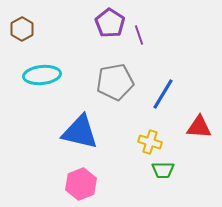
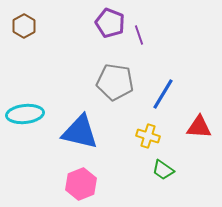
purple pentagon: rotated 12 degrees counterclockwise
brown hexagon: moved 2 px right, 3 px up
cyan ellipse: moved 17 px left, 39 px down
gray pentagon: rotated 18 degrees clockwise
yellow cross: moved 2 px left, 6 px up
green trapezoid: rotated 35 degrees clockwise
